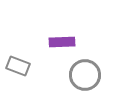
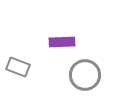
gray rectangle: moved 1 px down
